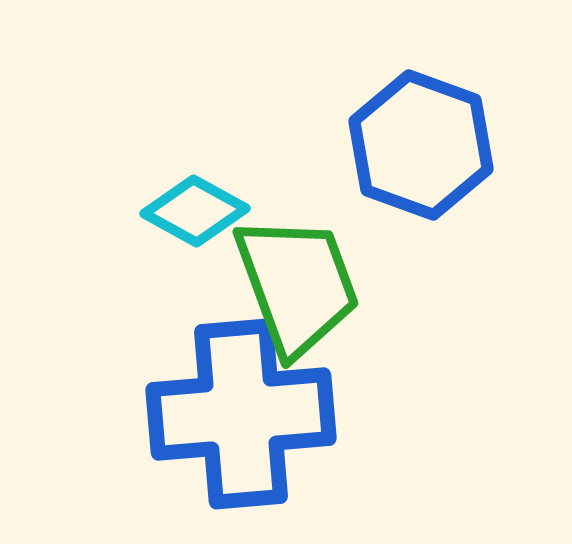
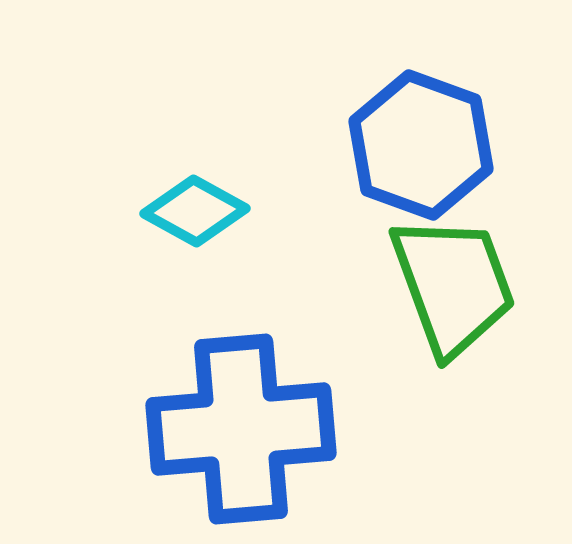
green trapezoid: moved 156 px right
blue cross: moved 15 px down
